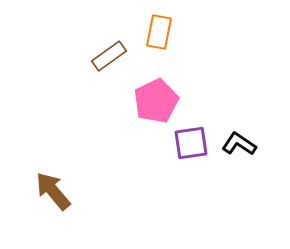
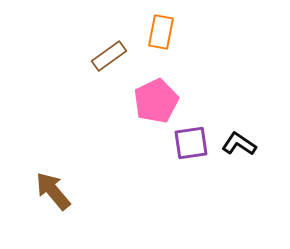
orange rectangle: moved 2 px right
